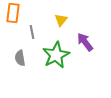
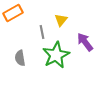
orange rectangle: rotated 54 degrees clockwise
gray line: moved 10 px right
